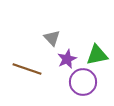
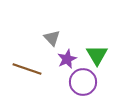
green triangle: rotated 50 degrees counterclockwise
